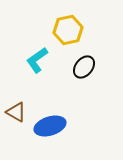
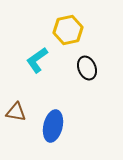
black ellipse: moved 3 px right, 1 px down; rotated 60 degrees counterclockwise
brown triangle: rotated 20 degrees counterclockwise
blue ellipse: moved 3 px right; rotated 60 degrees counterclockwise
